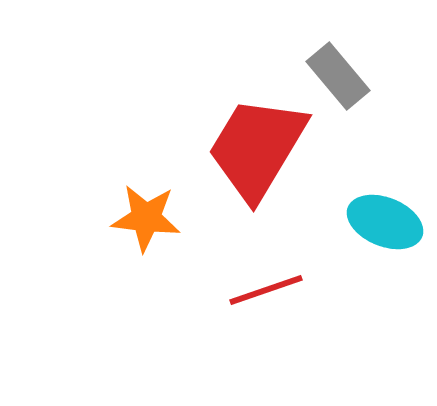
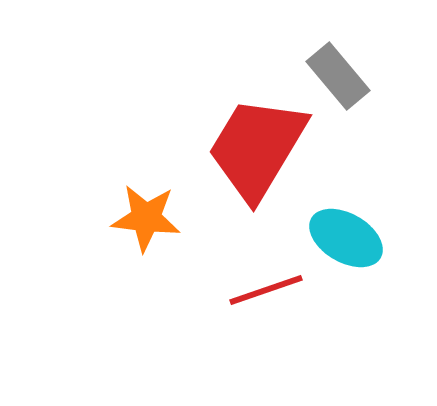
cyan ellipse: moved 39 px left, 16 px down; rotated 8 degrees clockwise
